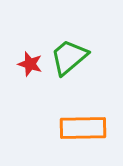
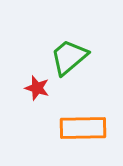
red star: moved 7 px right, 24 px down
